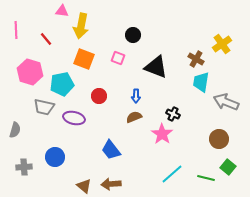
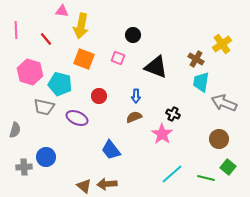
cyan pentagon: moved 2 px left; rotated 25 degrees clockwise
gray arrow: moved 2 px left, 1 px down
purple ellipse: moved 3 px right; rotated 10 degrees clockwise
blue circle: moved 9 px left
brown arrow: moved 4 px left
